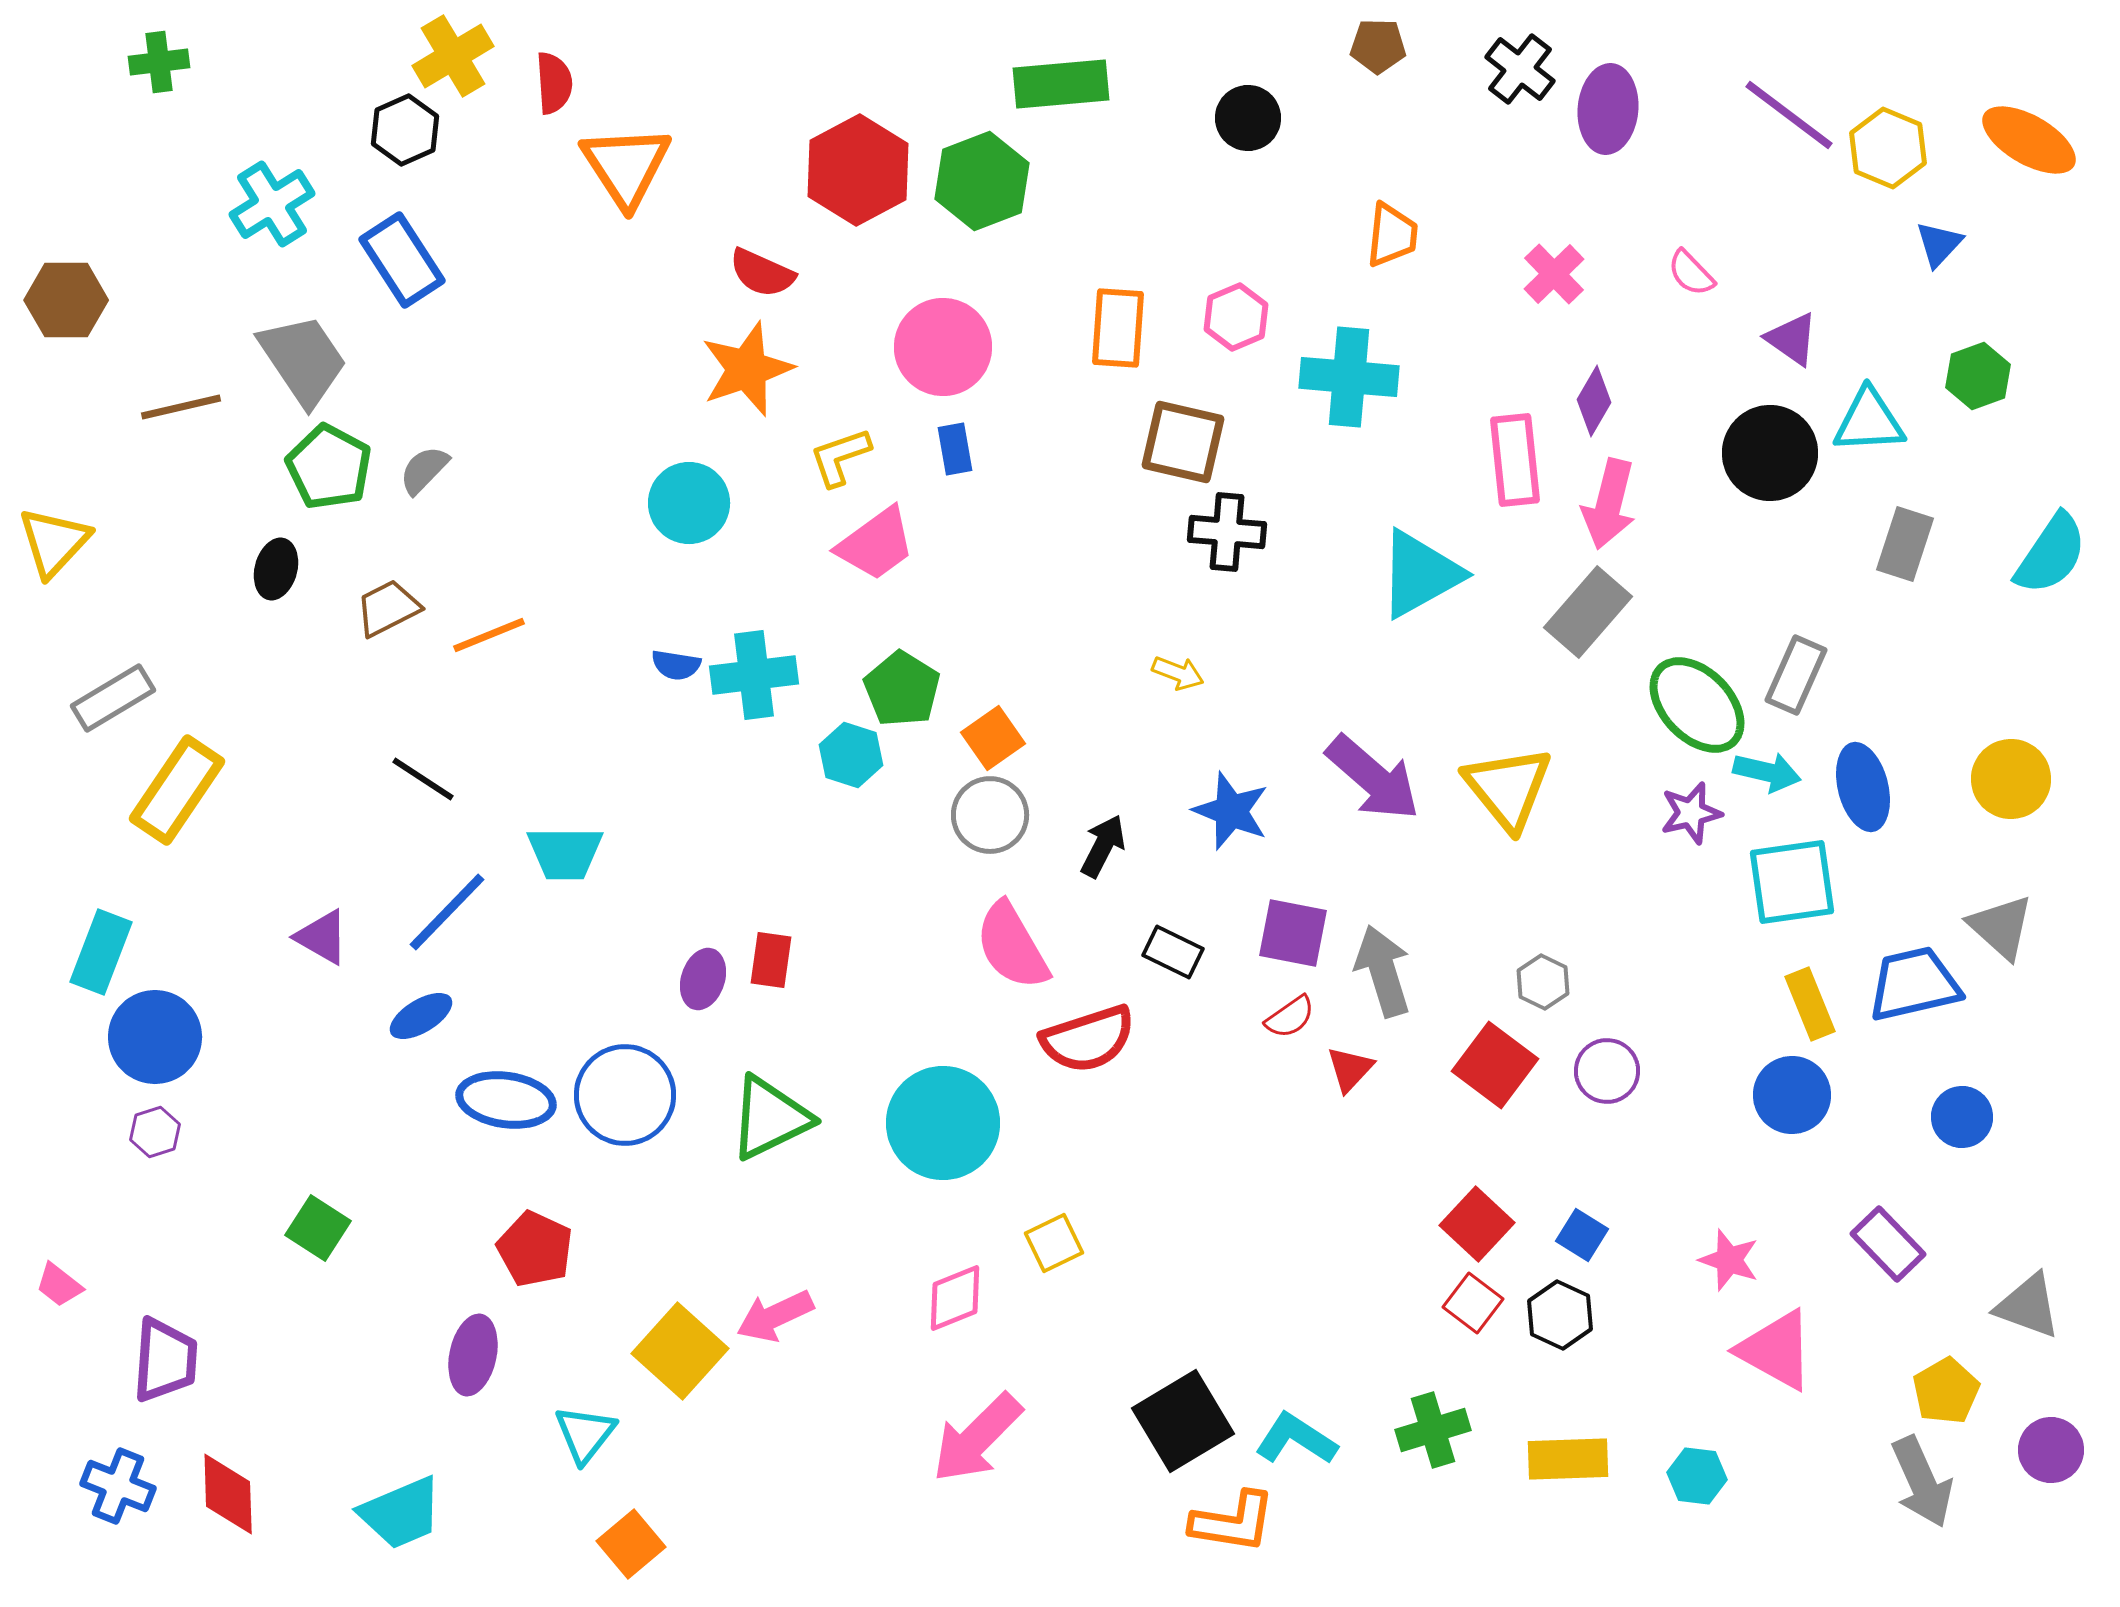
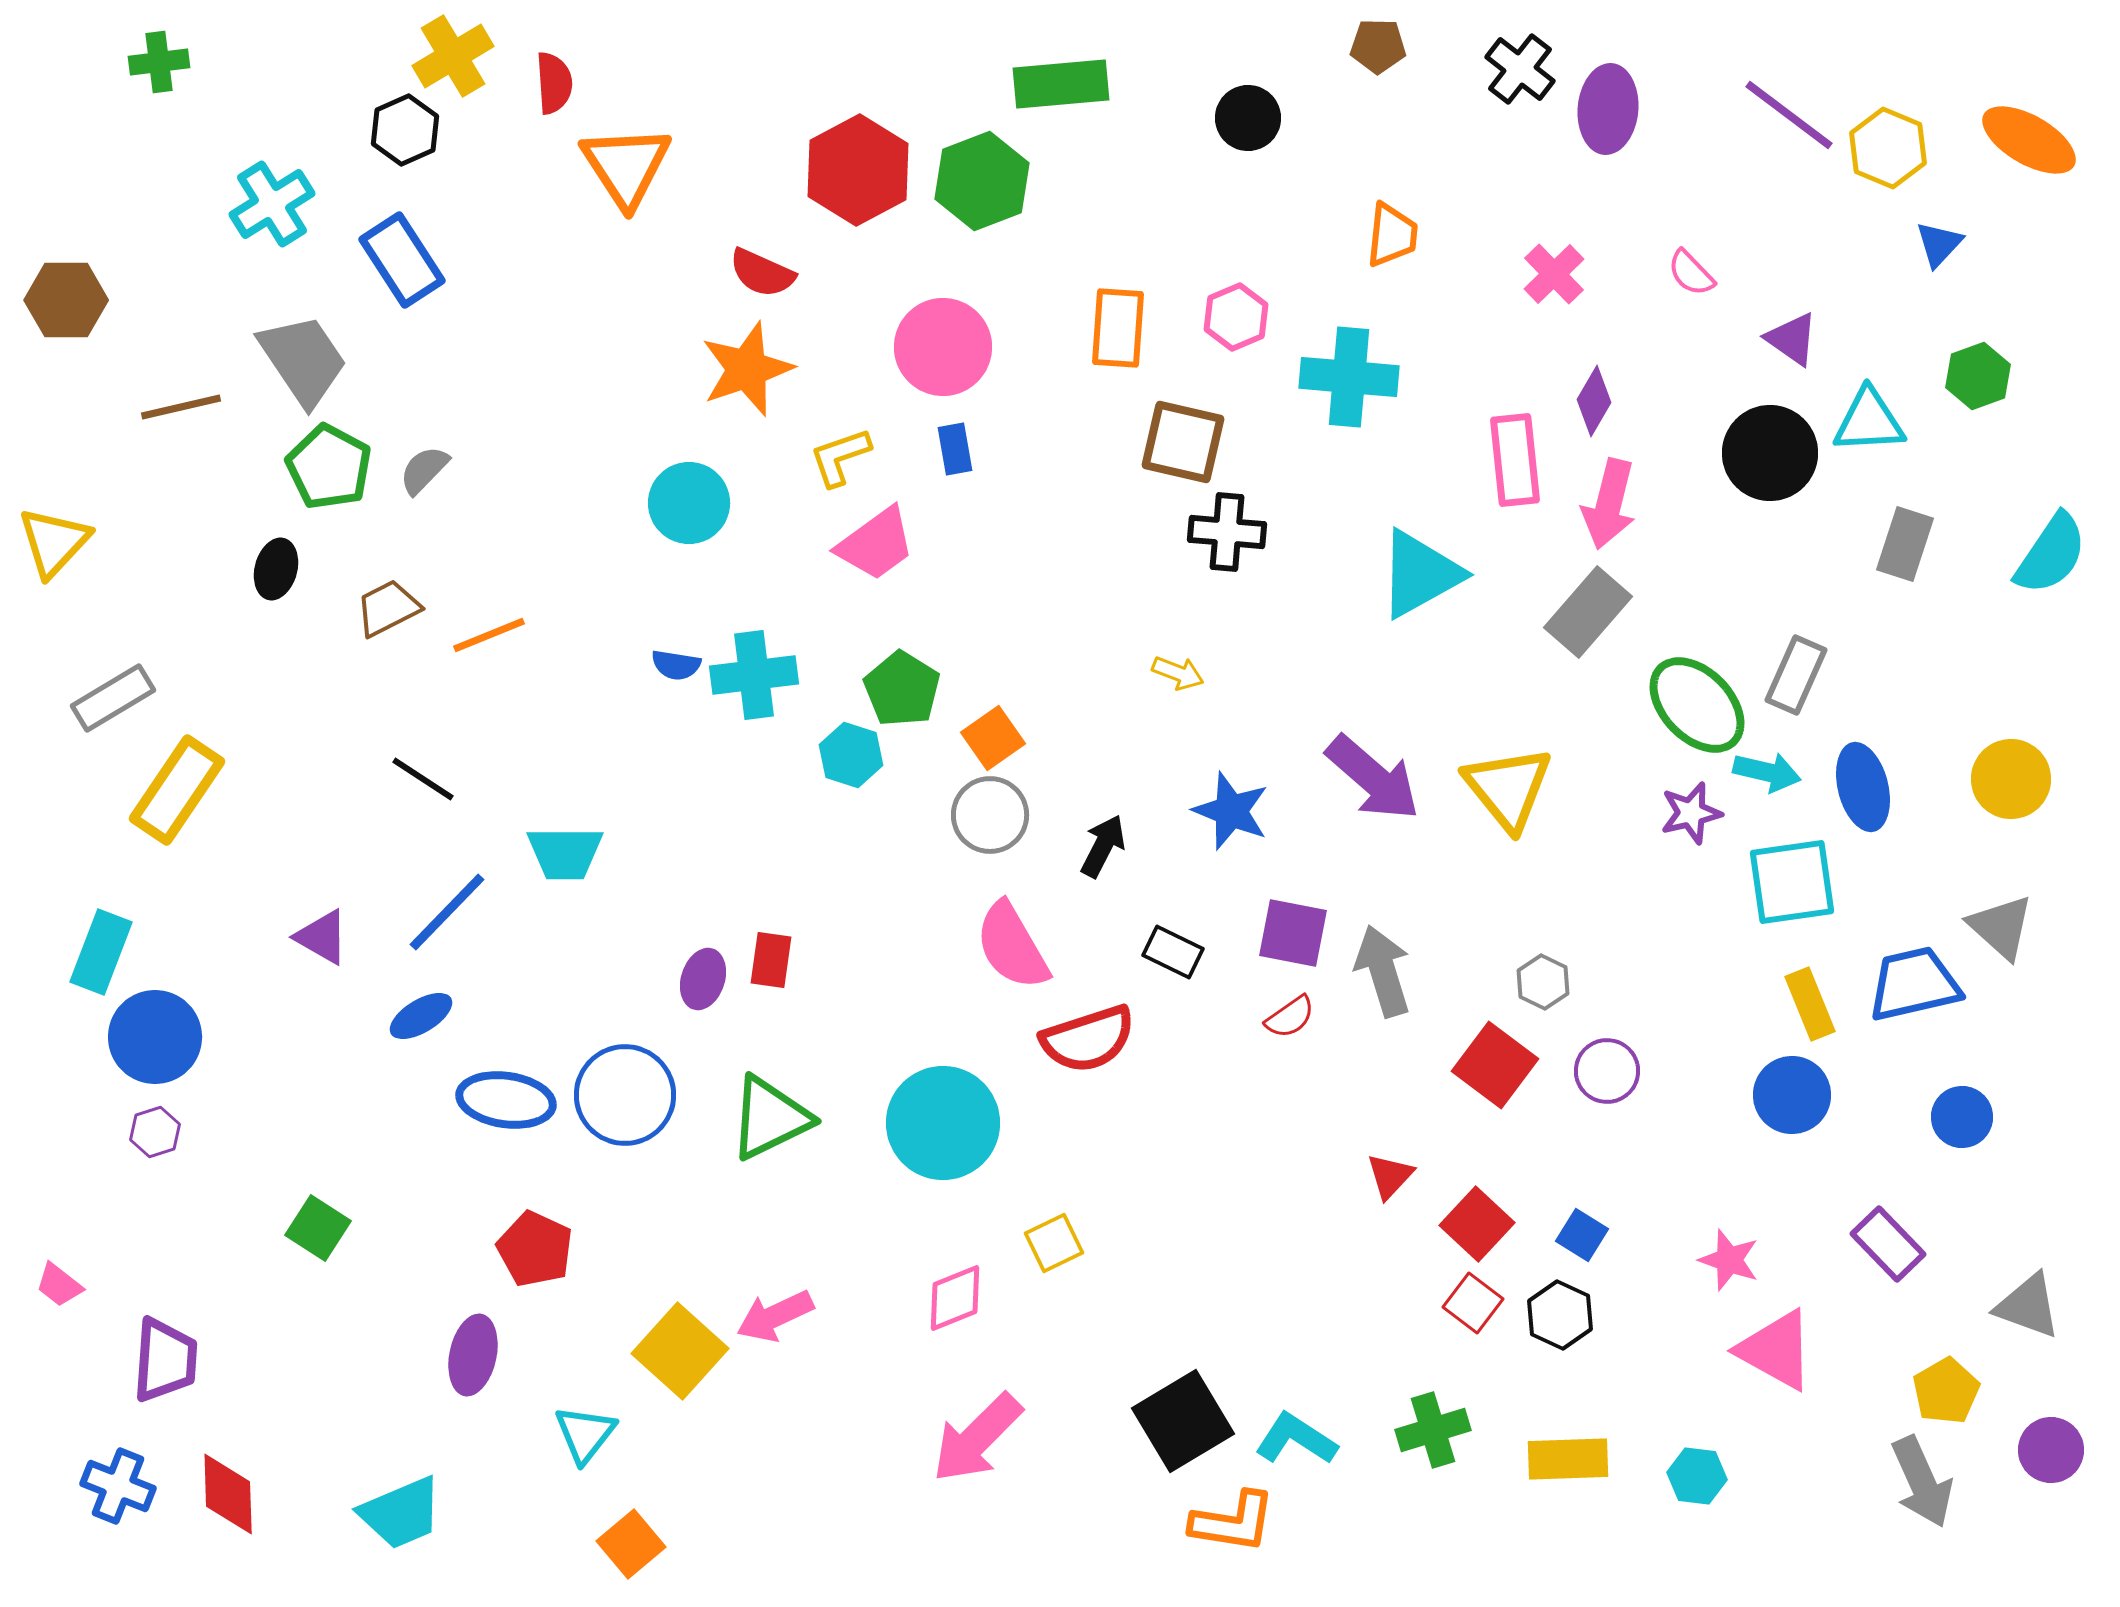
red triangle at (1350, 1069): moved 40 px right, 107 px down
